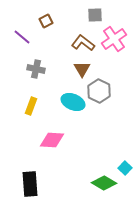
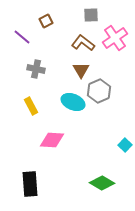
gray square: moved 4 px left
pink cross: moved 1 px right, 1 px up
brown triangle: moved 1 px left, 1 px down
gray hexagon: rotated 10 degrees clockwise
yellow rectangle: rotated 48 degrees counterclockwise
cyan square: moved 23 px up
green diamond: moved 2 px left
